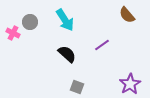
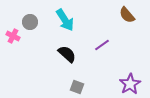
pink cross: moved 3 px down
